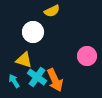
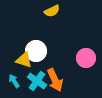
white circle: moved 3 px right, 19 px down
pink circle: moved 1 px left, 2 px down
cyan cross: moved 4 px down
